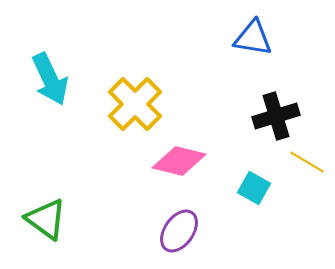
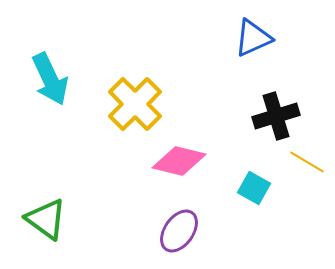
blue triangle: rotated 33 degrees counterclockwise
